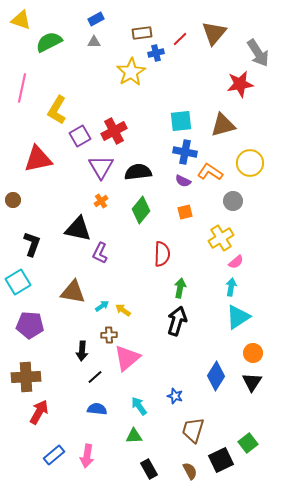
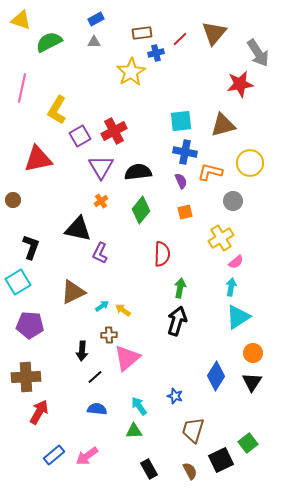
orange L-shape at (210, 172): rotated 20 degrees counterclockwise
purple semicircle at (183, 181): moved 2 px left; rotated 140 degrees counterclockwise
black L-shape at (32, 244): moved 1 px left, 3 px down
brown triangle at (73, 292): rotated 36 degrees counterclockwise
green triangle at (134, 436): moved 5 px up
pink arrow at (87, 456): rotated 45 degrees clockwise
